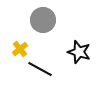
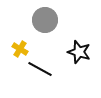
gray circle: moved 2 px right
yellow cross: rotated 21 degrees counterclockwise
